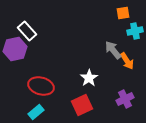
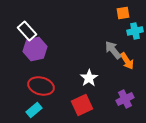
purple hexagon: moved 20 px right
cyan rectangle: moved 2 px left, 2 px up
